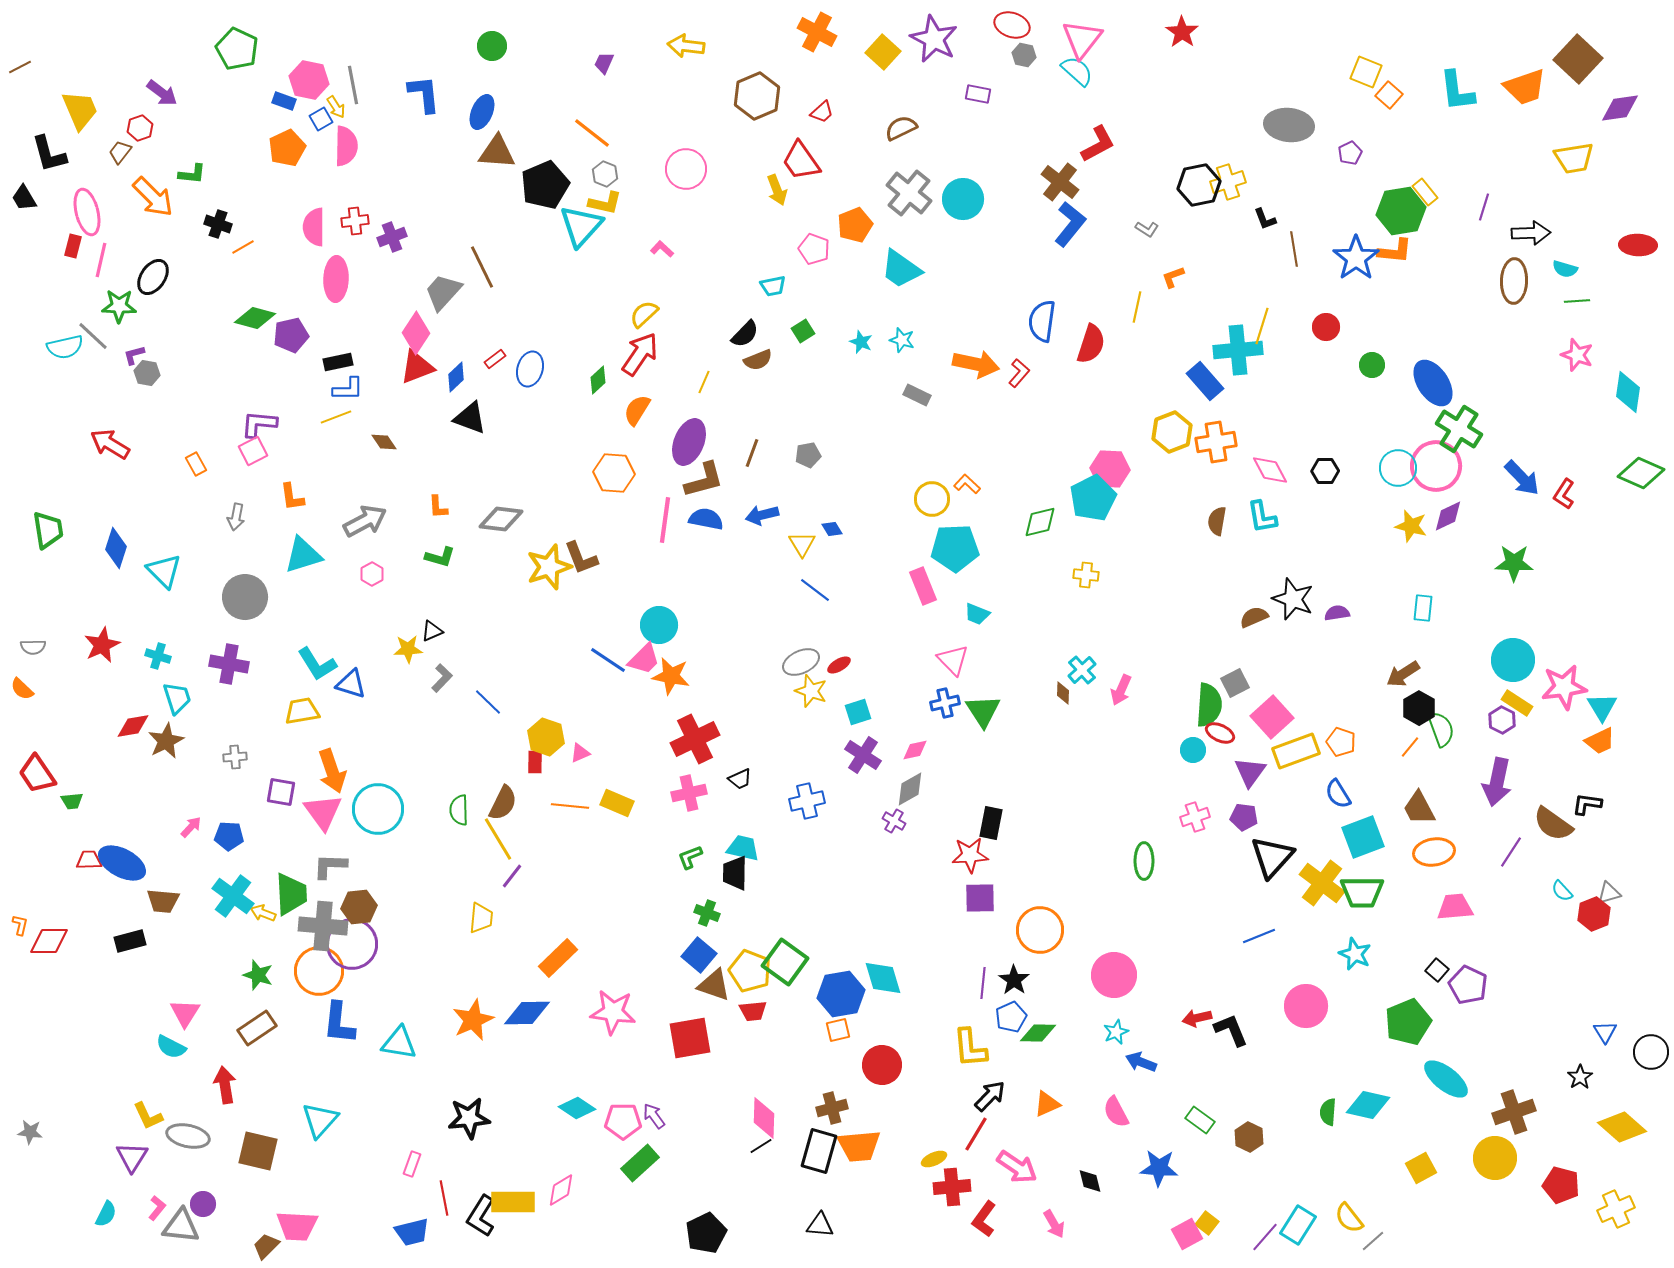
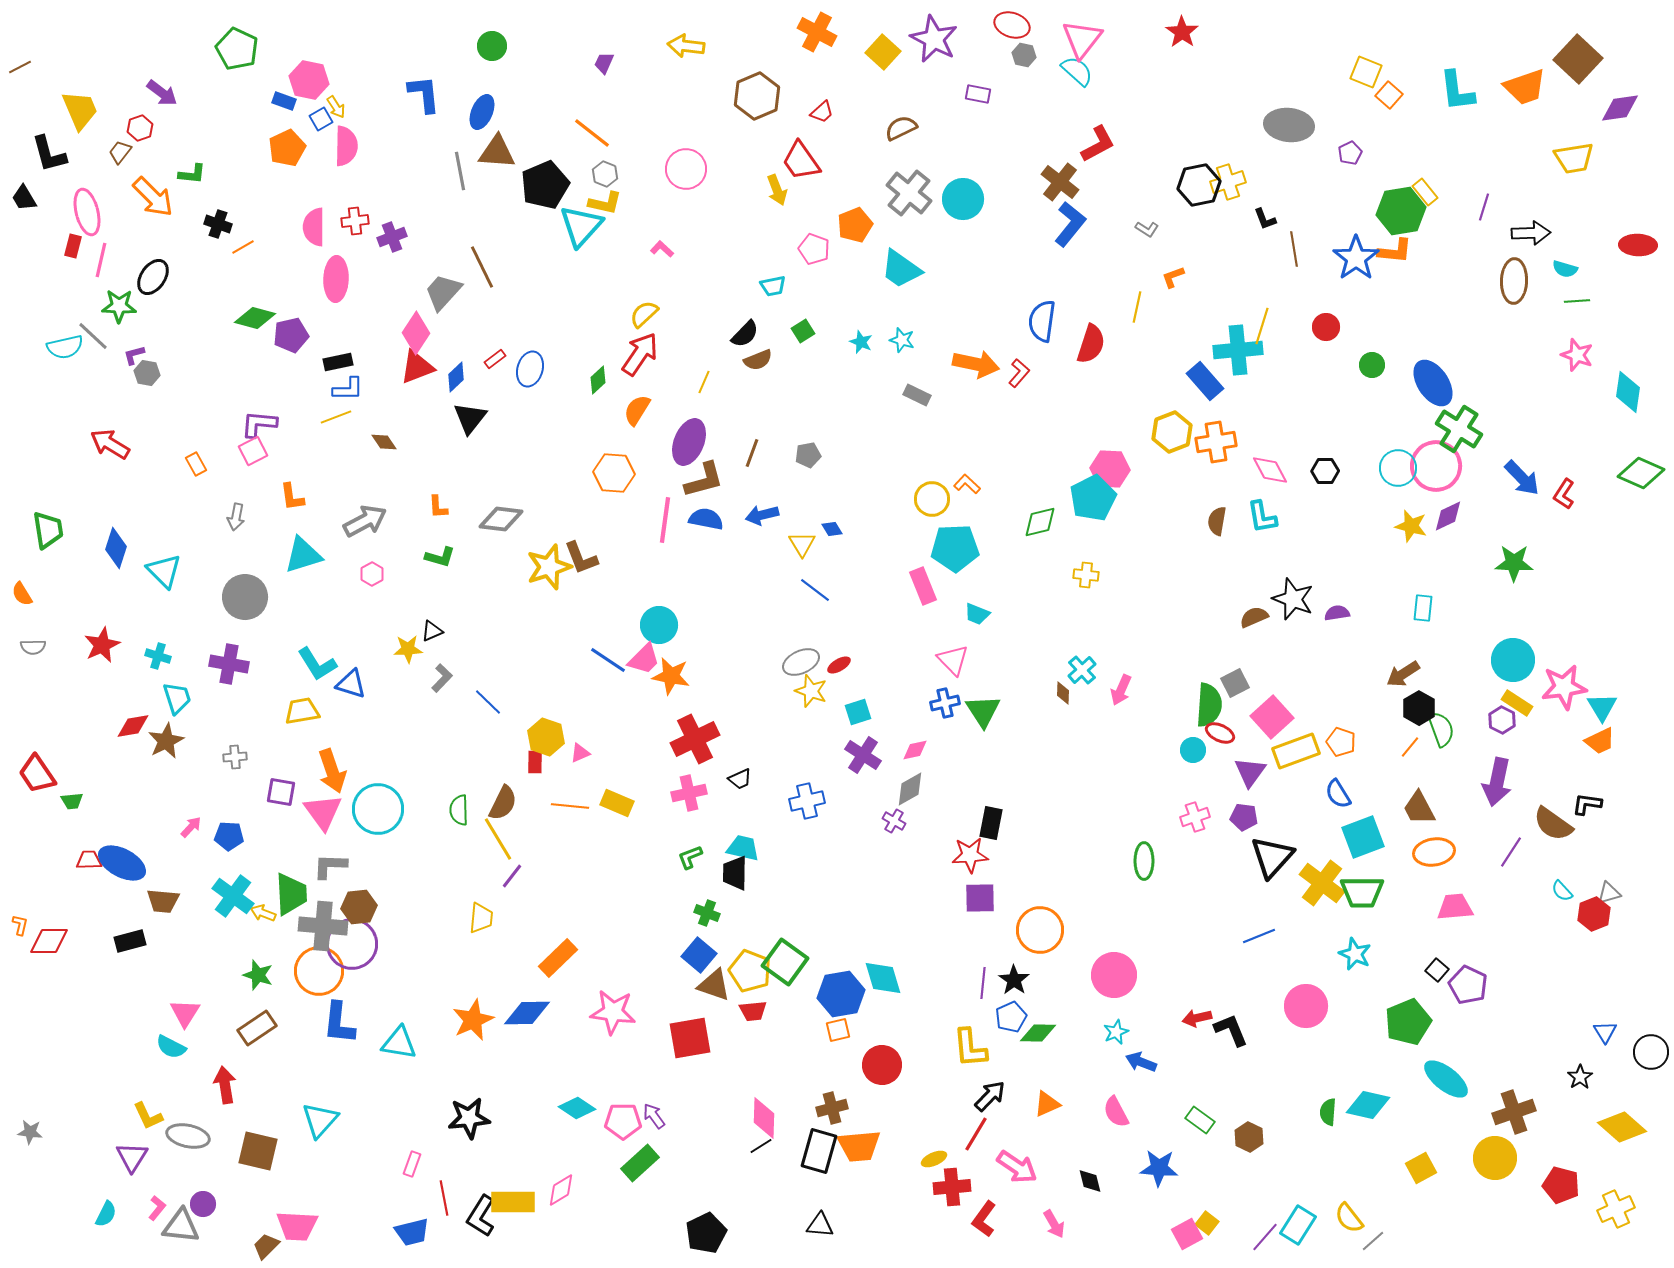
gray line at (353, 85): moved 107 px right, 86 px down
black triangle at (470, 418): rotated 48 degrees clockwise
orange semicircle at (22, 689): moved 95 px up; rotated 15 degrees clockwise
